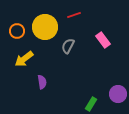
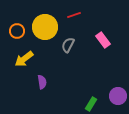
gray semicircle: moved 1 px up
purple circle: moved 2 px down
